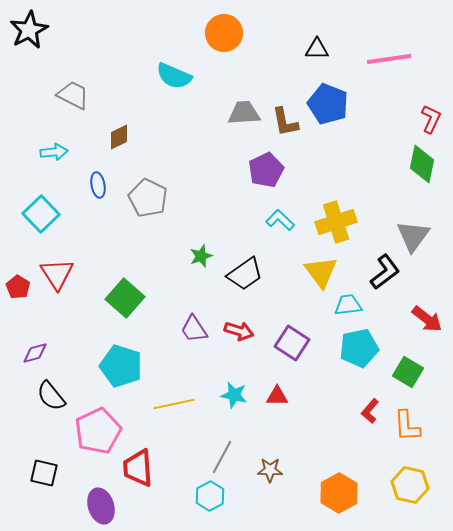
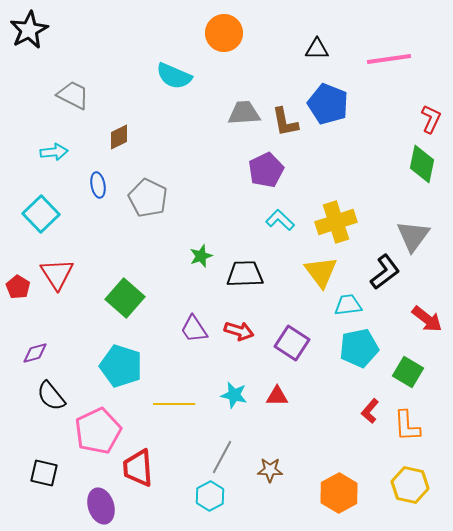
black trapezoid at (245, 274): rotated 147 degrees counterclockwise
yellow line at (174, 404): rotated 12 degrees clockwise
